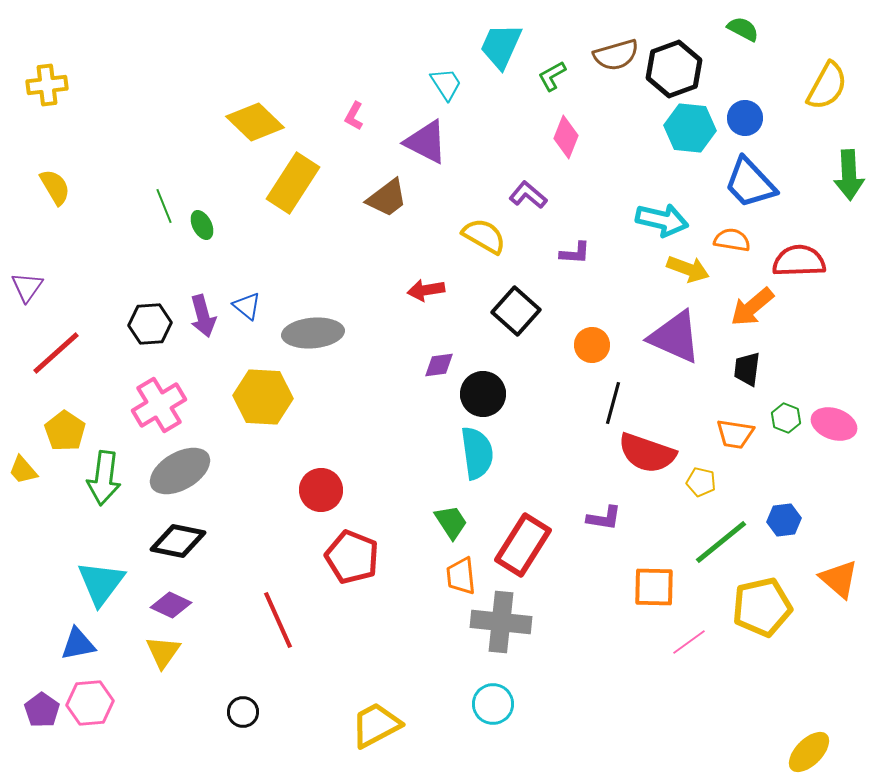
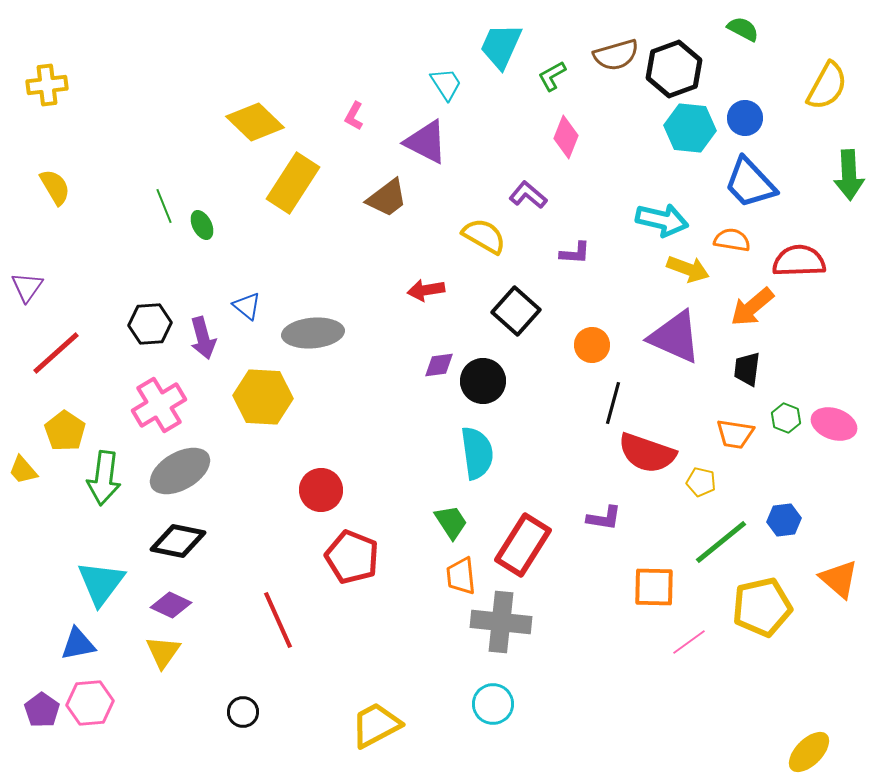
purple arrow at (203, 316): moved 22 px down
black circle at (483, 394): moved 13 px up
